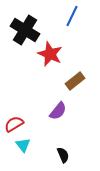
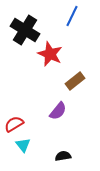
black semicircle: moved 1 px down; rotated 77 degrees counterclockwise
